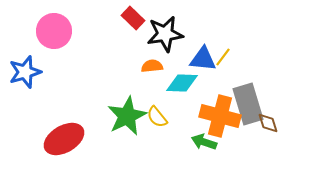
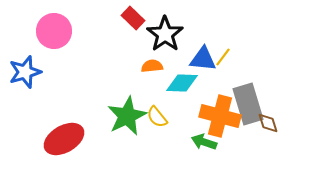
black star: rotated 27 degrees counterclockwise
